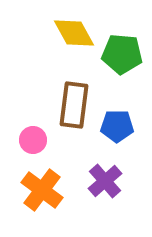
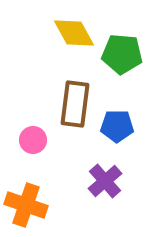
brown rectangle: moved 1 px right, 1 px up
orange cross: moved 16 px left, 15 px down; rotated 18 degrees counterclockwise
